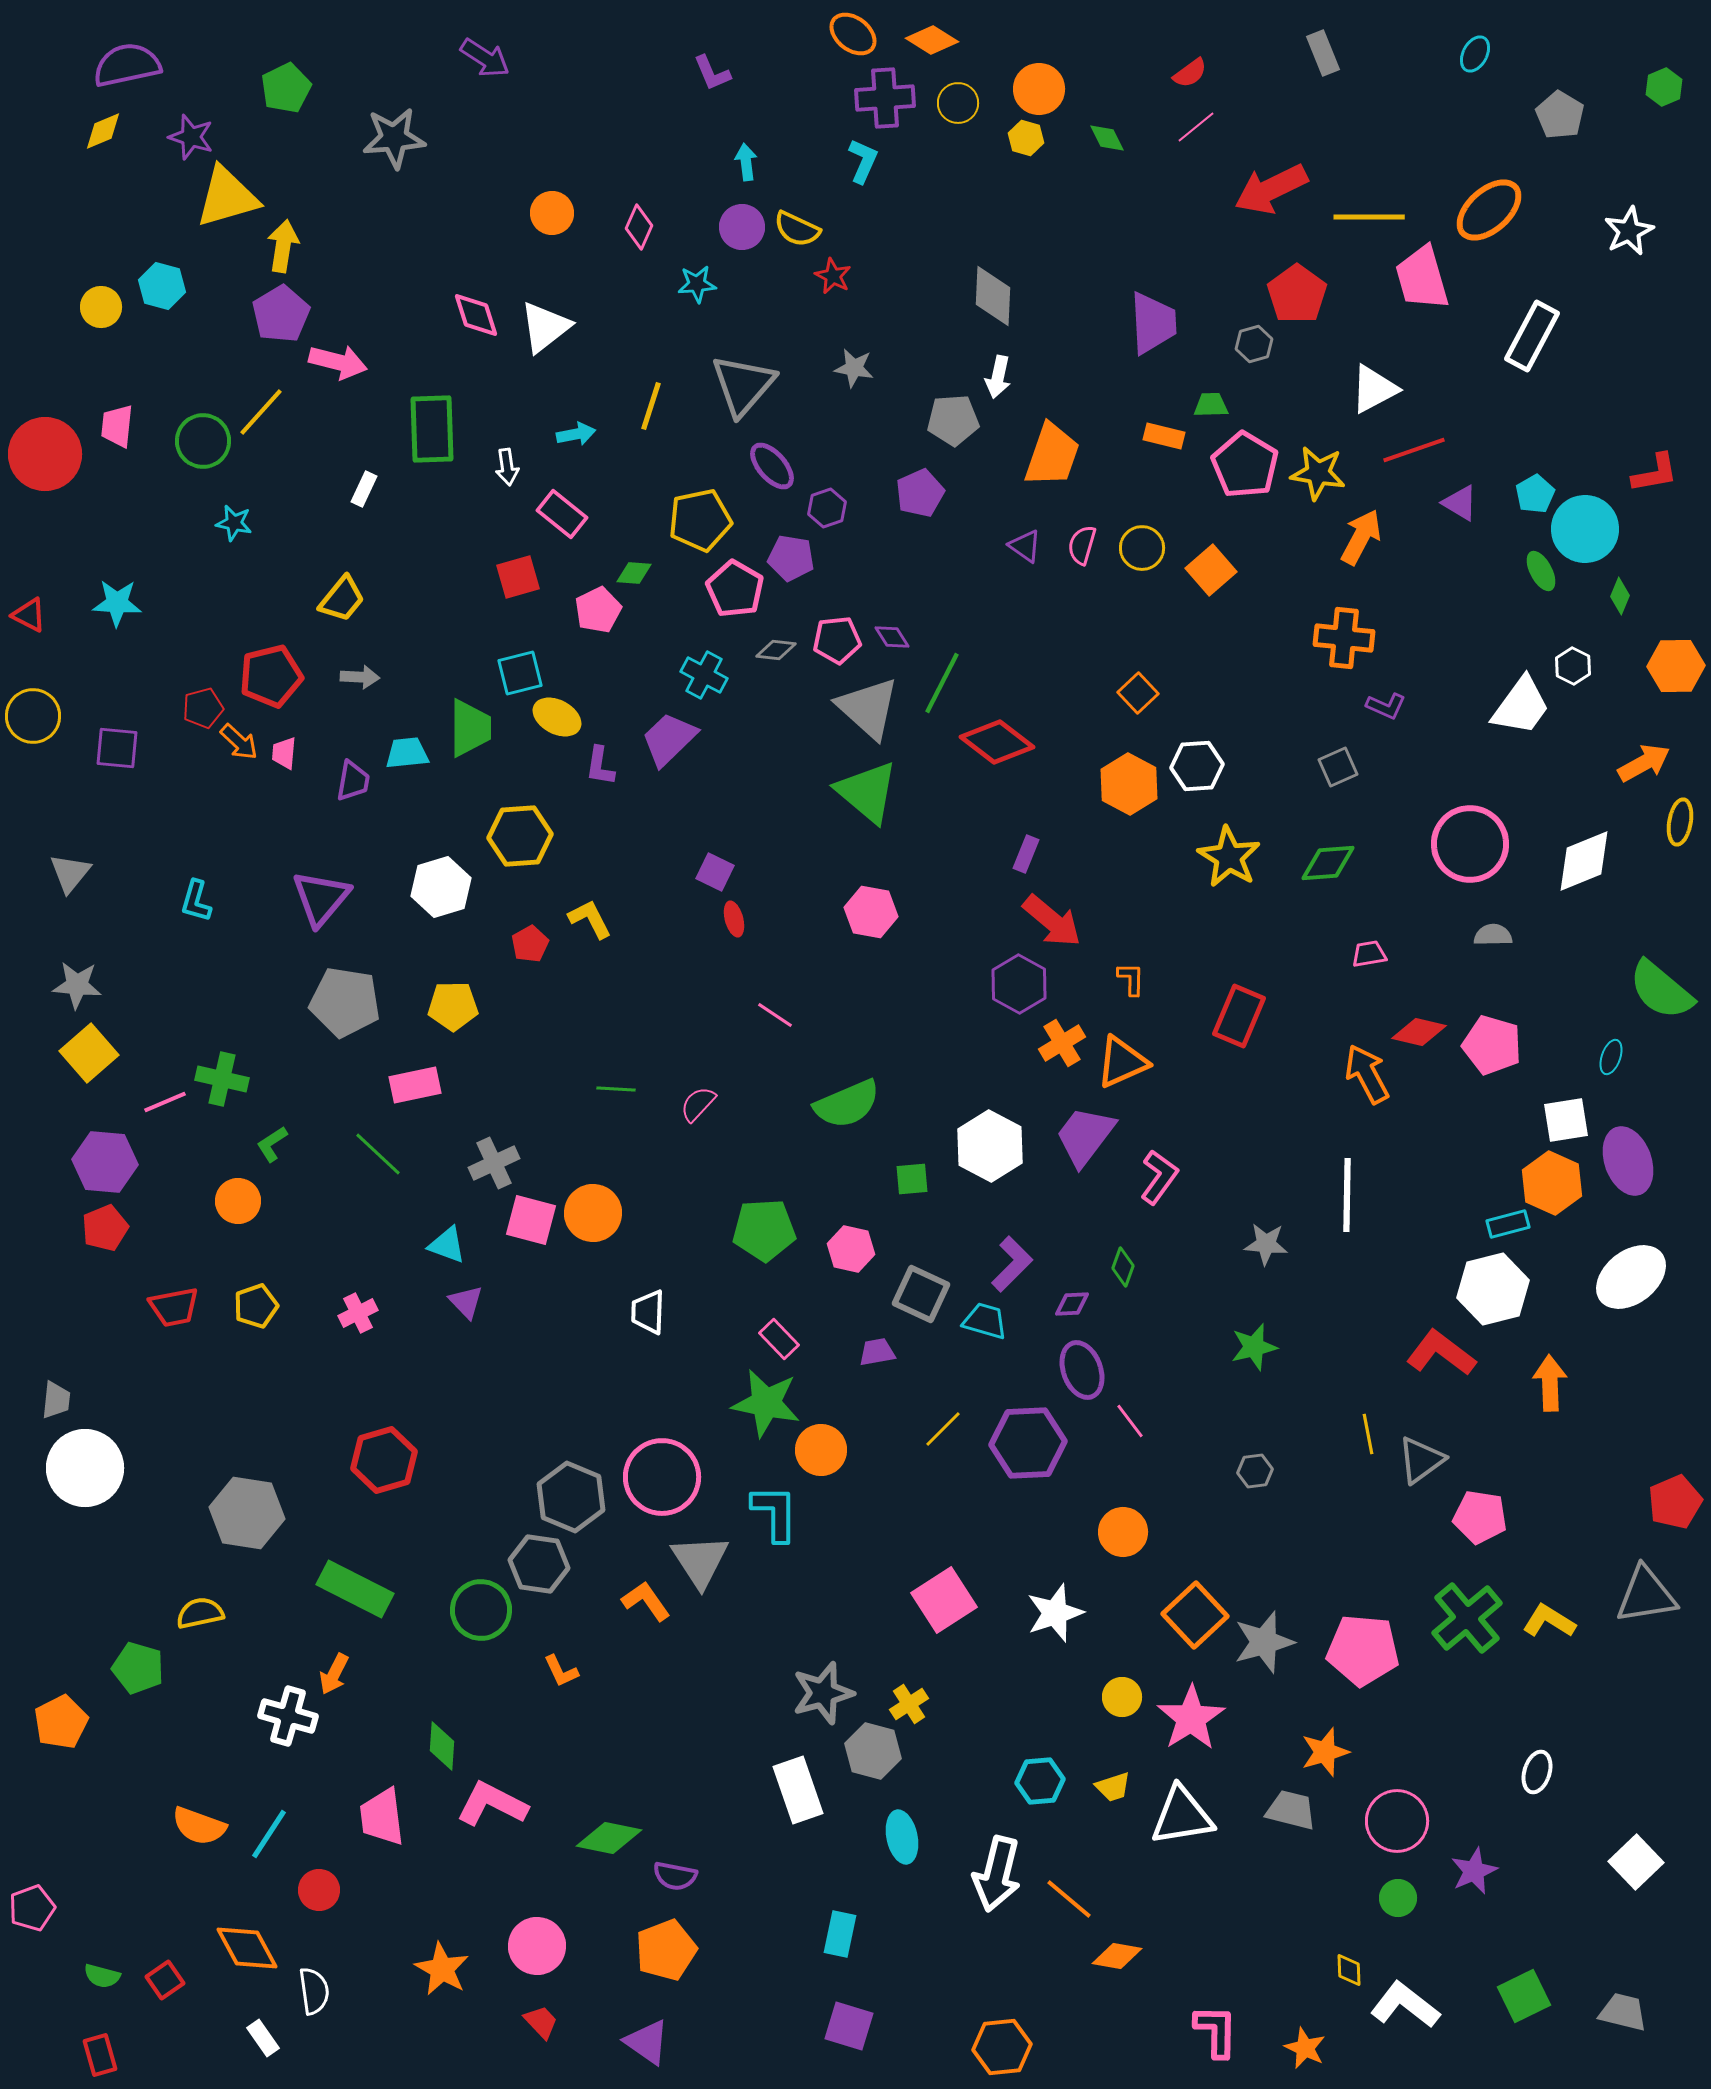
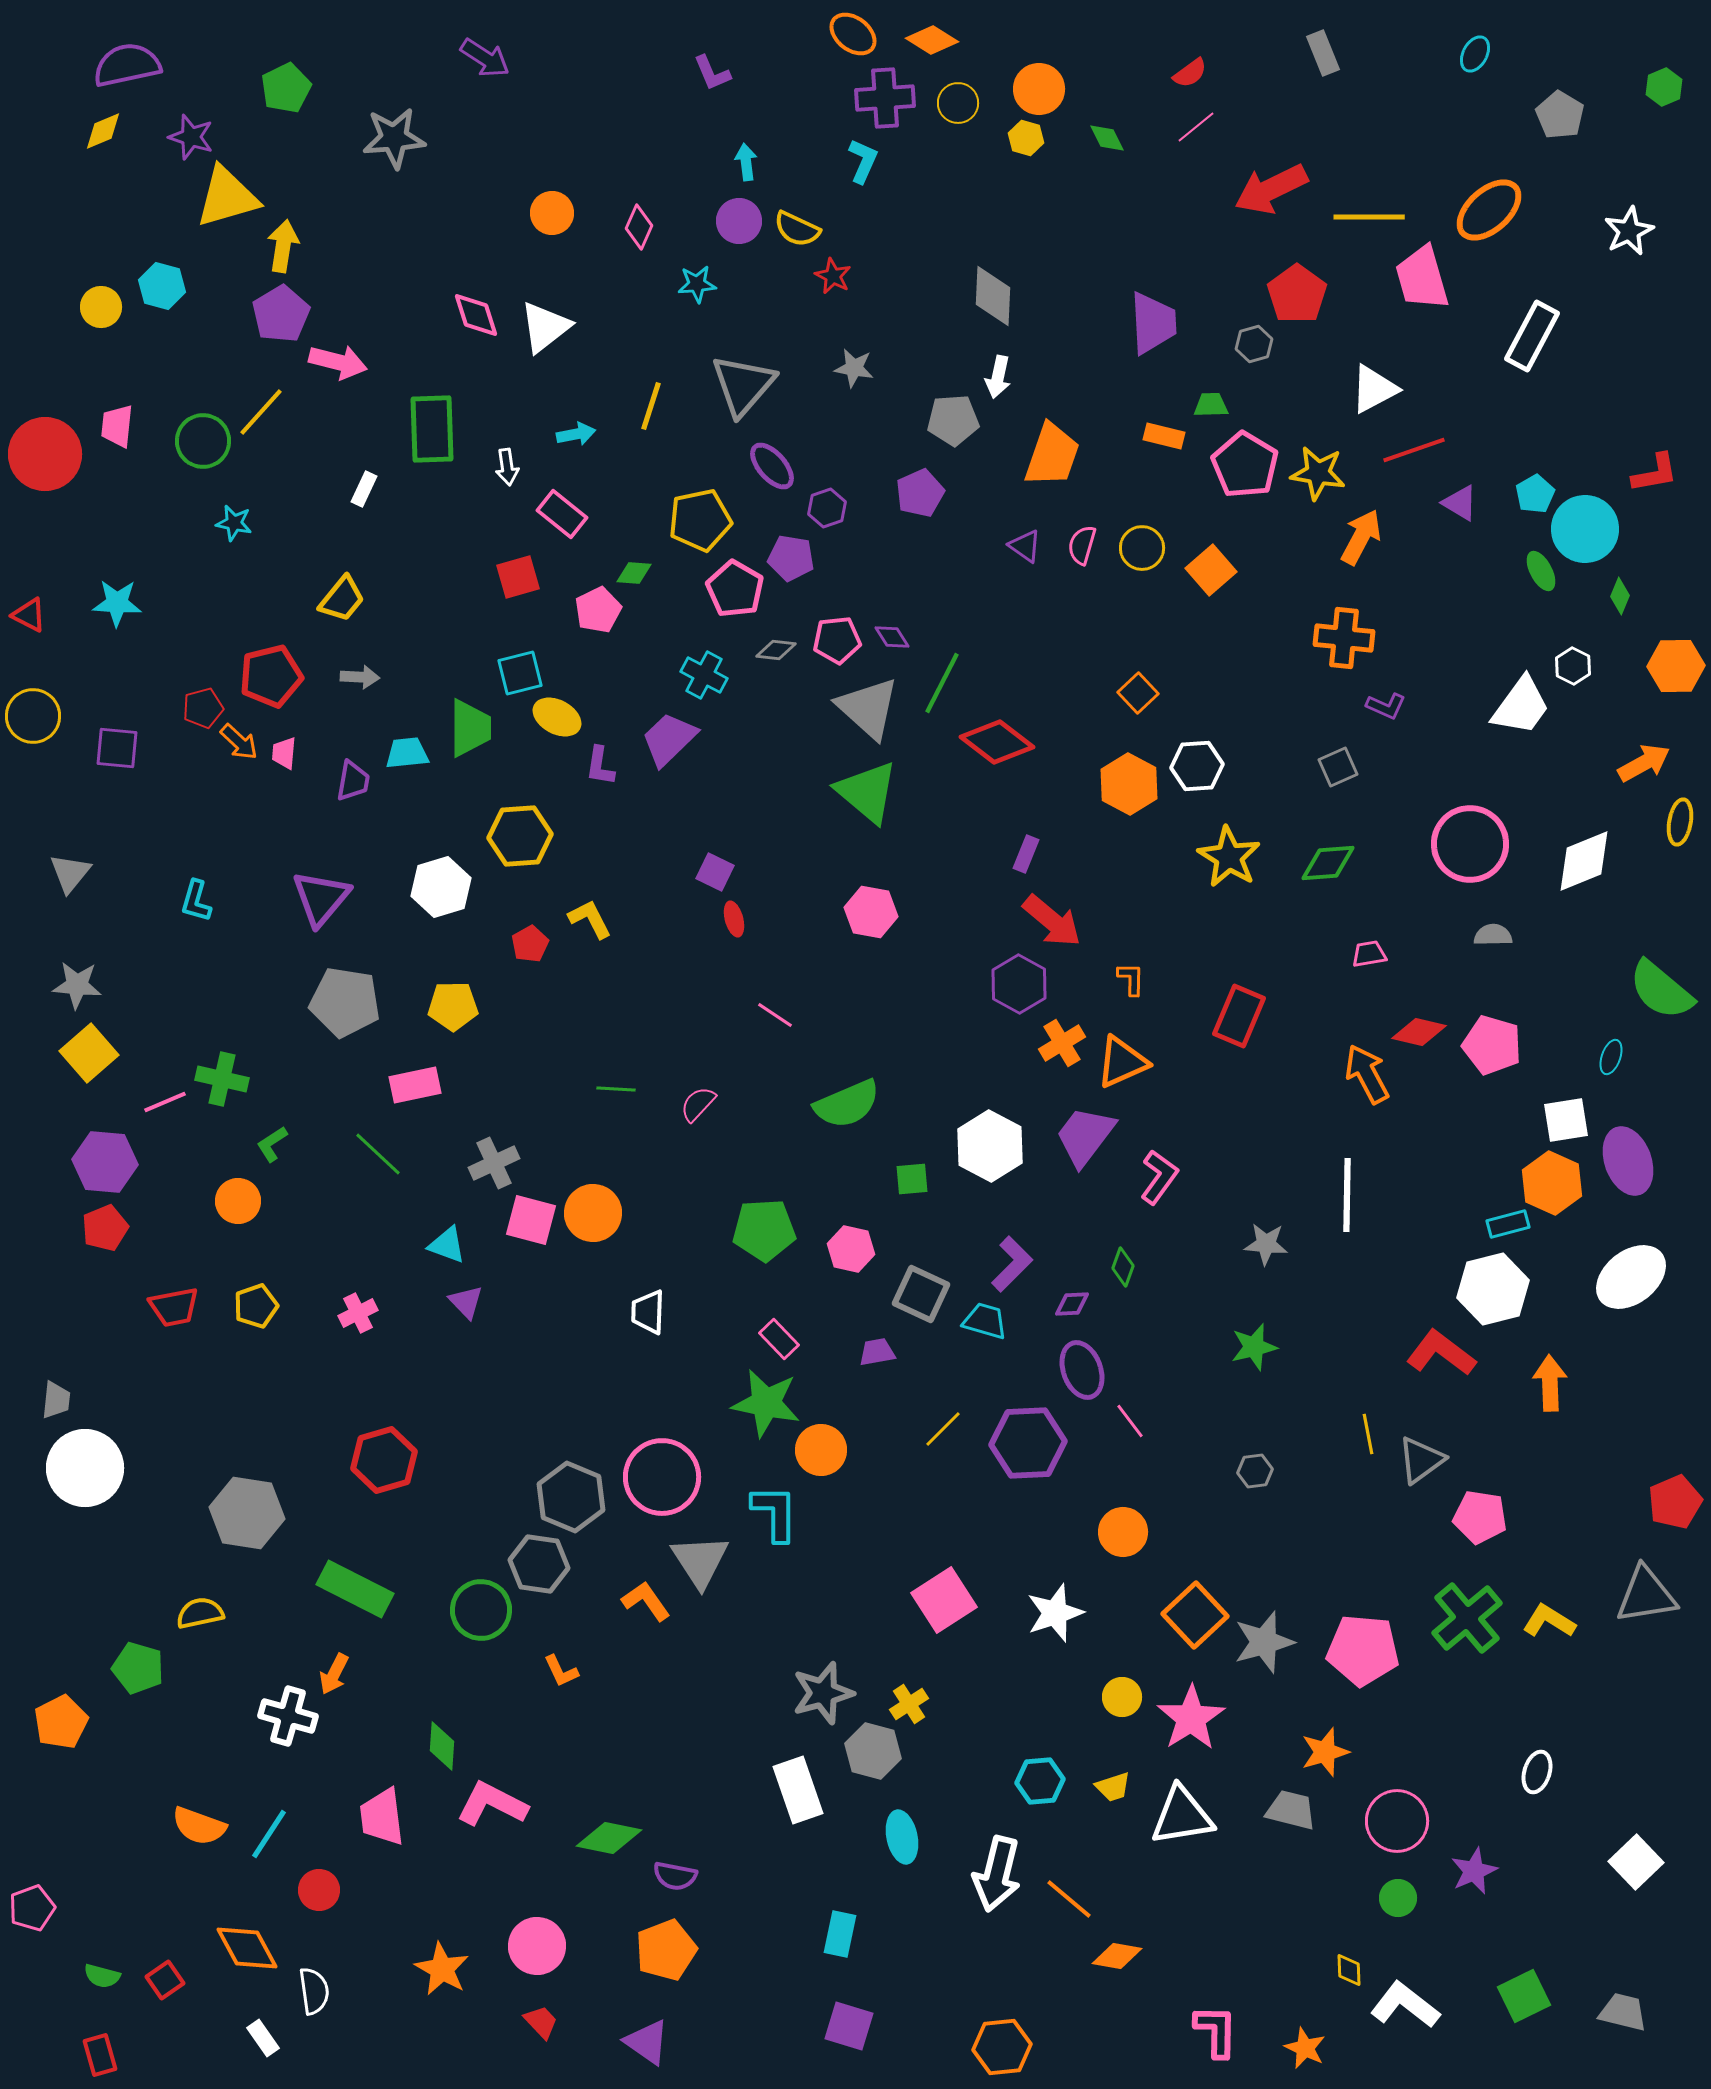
purple circle at (742, 227): moved 3 px left, 6 px up
